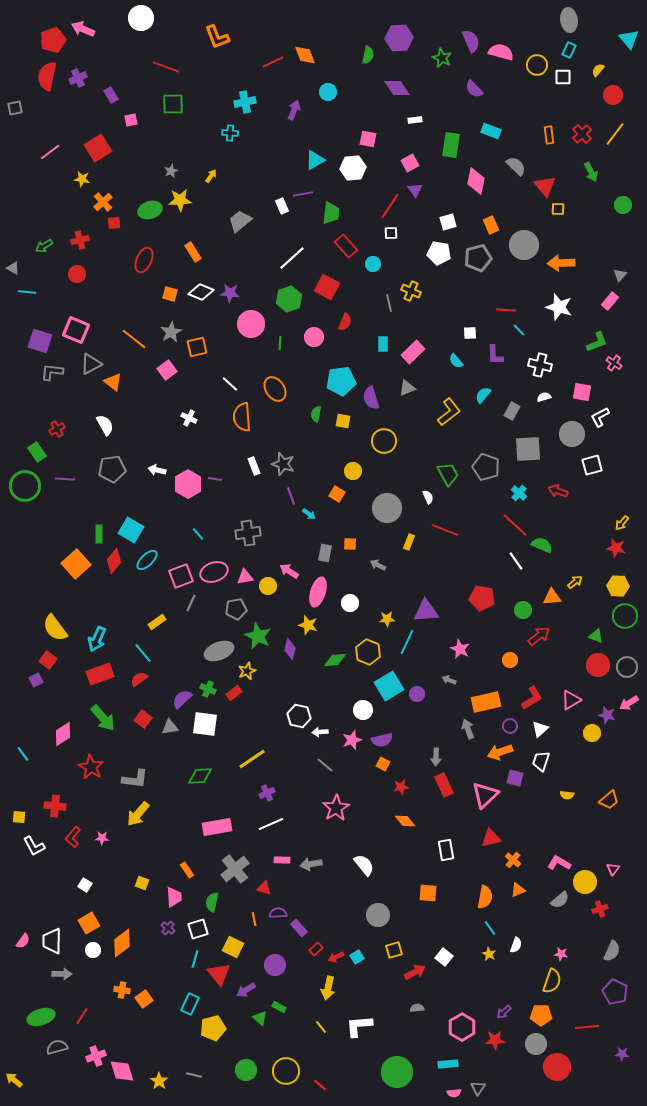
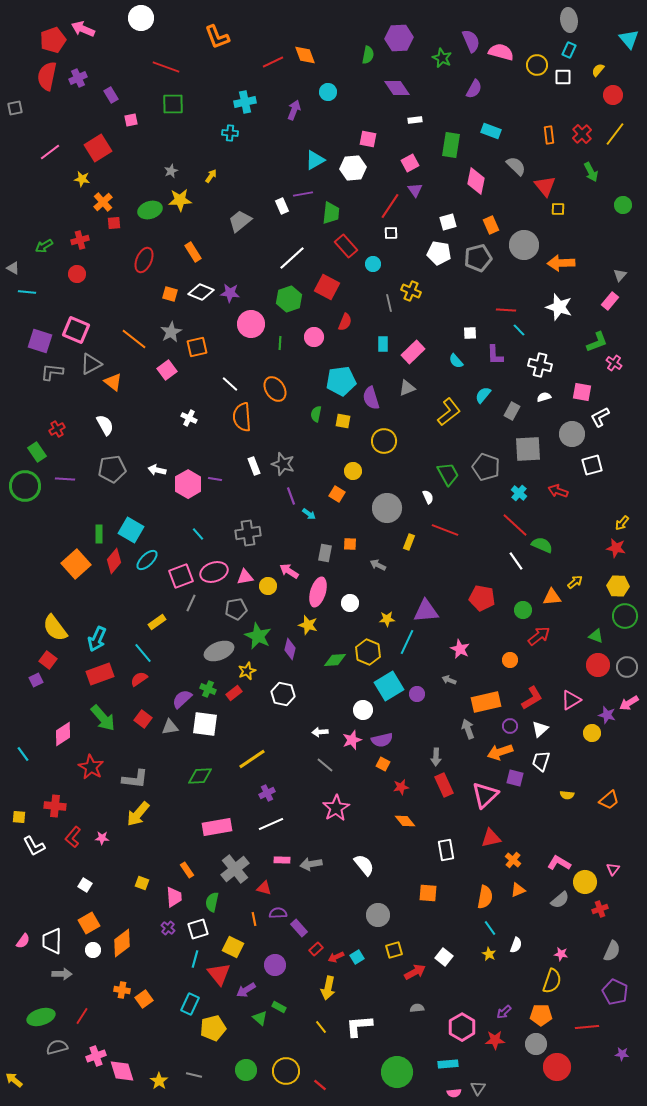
purple semicircle at (474, 89): rotated 108 degrees counterclockwise
white hexagon at (299, 716): moved 16 px left, 22 px up
